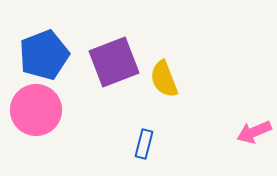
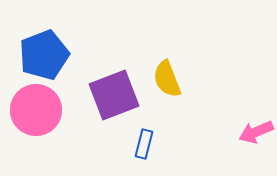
purple square: moved 33 px down
yellow semicircle: moved 3 px right
pink arrow: moved 2 px right
